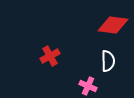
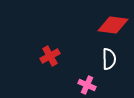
white semicircle: moved 1 px right, 2 px up
pink cross: moved 1 px left, 1 px up
